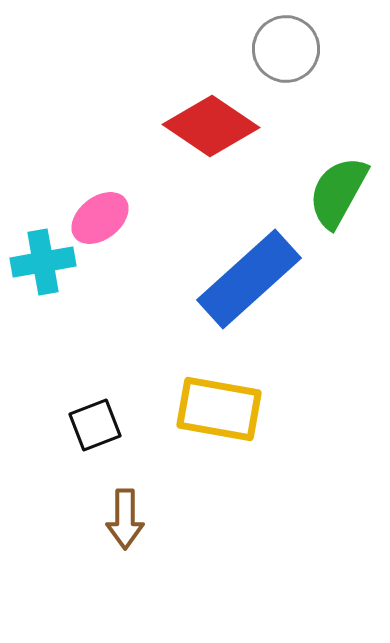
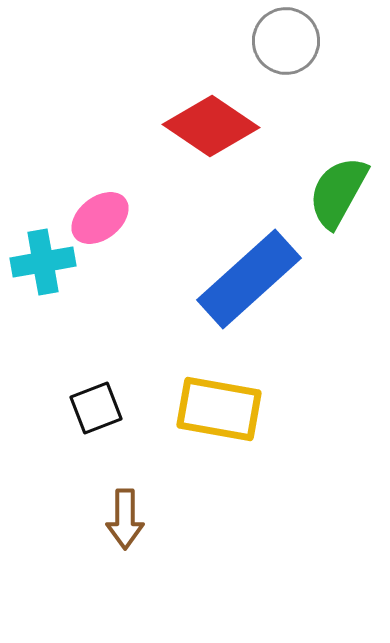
gray circle: moved 8 px up
black square: moved 1 px right, 17 px up
